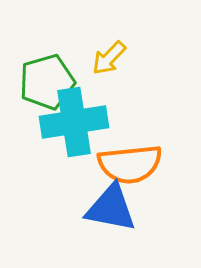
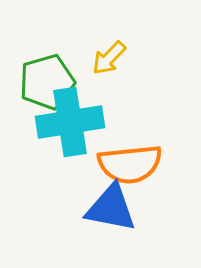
cyan cross: moved 4 px left
